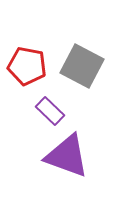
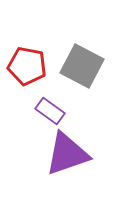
purple rectangle: rotated 8 degrees counterclockwise
purple triangle: moved 2 px up; rotated 39 degrees counterclockwise
